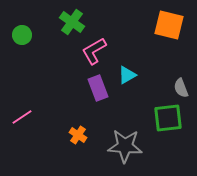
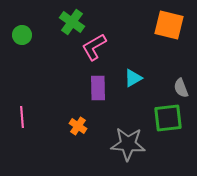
pink L-shape: moved 4 px up
cyan triangle: moved 6 px right, 3 px down
purple rectangle: rotated 20 degrees clockwise
pink line: rotated 60 degrees counterclockwise
orange cross: moved 9 px up
gray star: moved 3 px right, 2 px up
